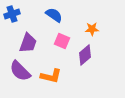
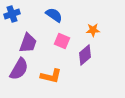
orange star: moved 1 px right, 1 px down
purple semicircle: moved 1 px left, 2 px up; rotated 105 degrees counterclockwise
